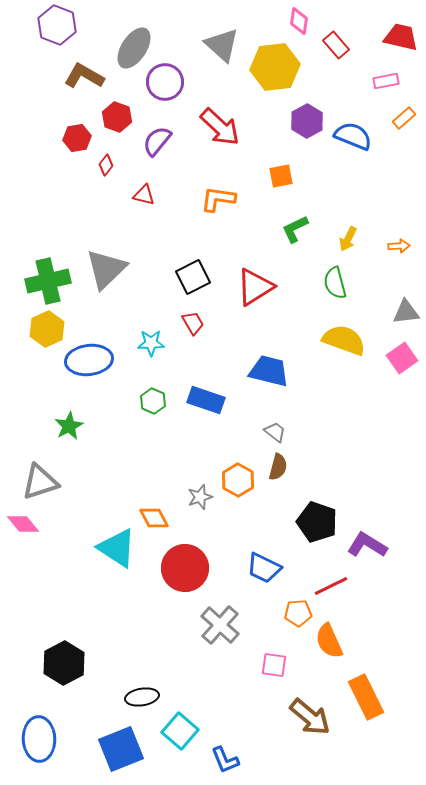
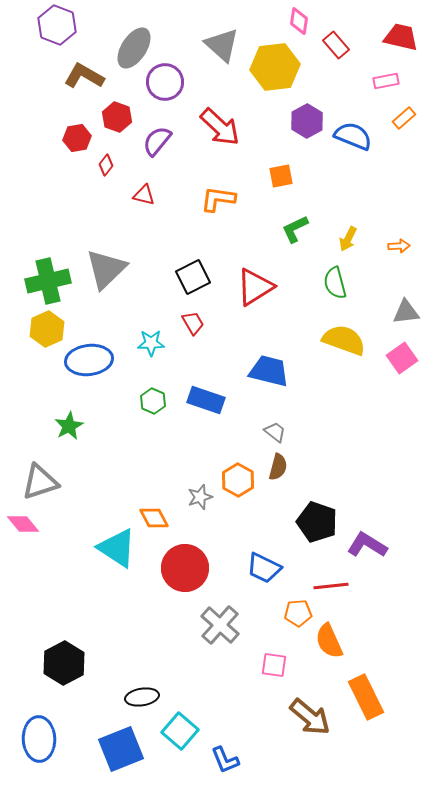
red line at (331, 586): rotated 20 degrees clockwise
